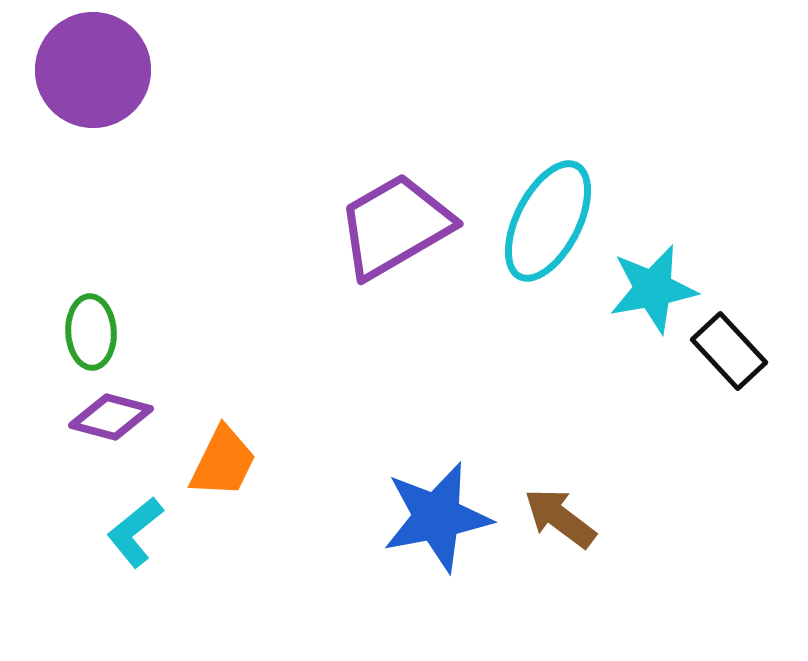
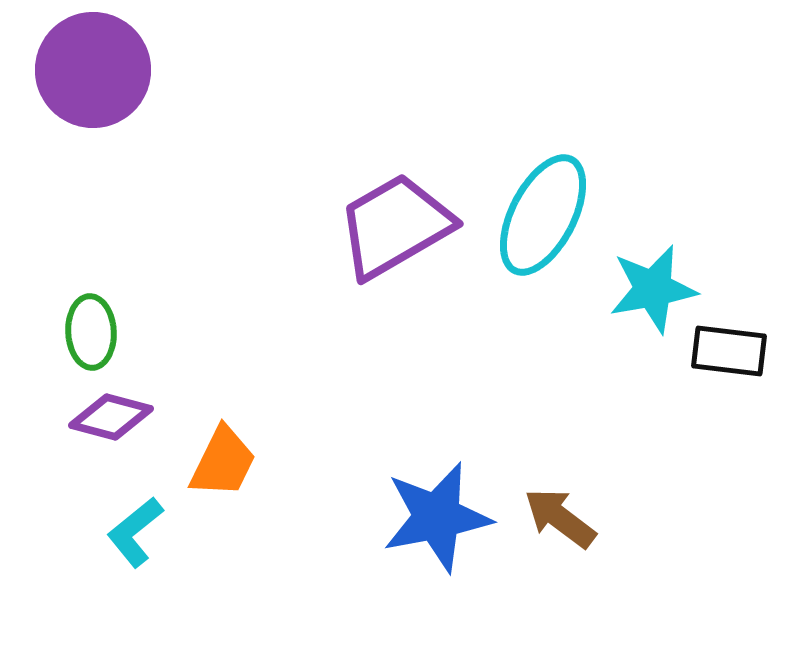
cyan ellipse: moved 5 px left, 6 px up
black rectangle: rotated 40 degrees counterclockwise
